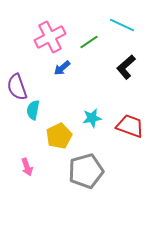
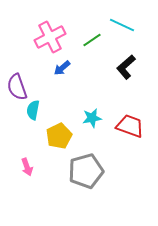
green line: moved 3 px right, 2 px up
